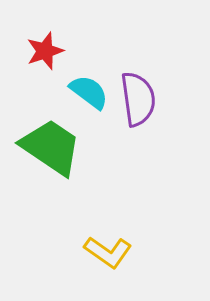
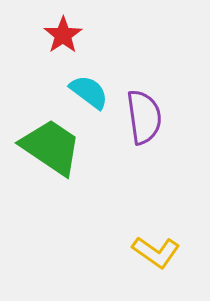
red star: moved 18 px right, 16 px up; rotated 15 degrees counterclockwise
purple semicircle: moved 6 px right, 18 px down
yellow L-shape: moved 48 px right
